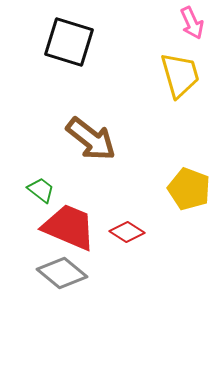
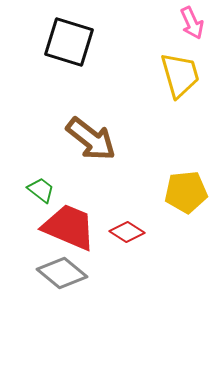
yellow pentagon: moved 3 px left, 3 px down; rotated 27 degrees counterclockwise
